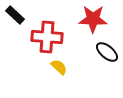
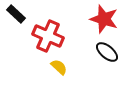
black rectangle: moved 1 px right, 1 px up
red star: moved 11 px right; rotated 16 degrees clockwise
red cross: moved 1 px right, 1 px up; rotated 20 degrees clockwise
